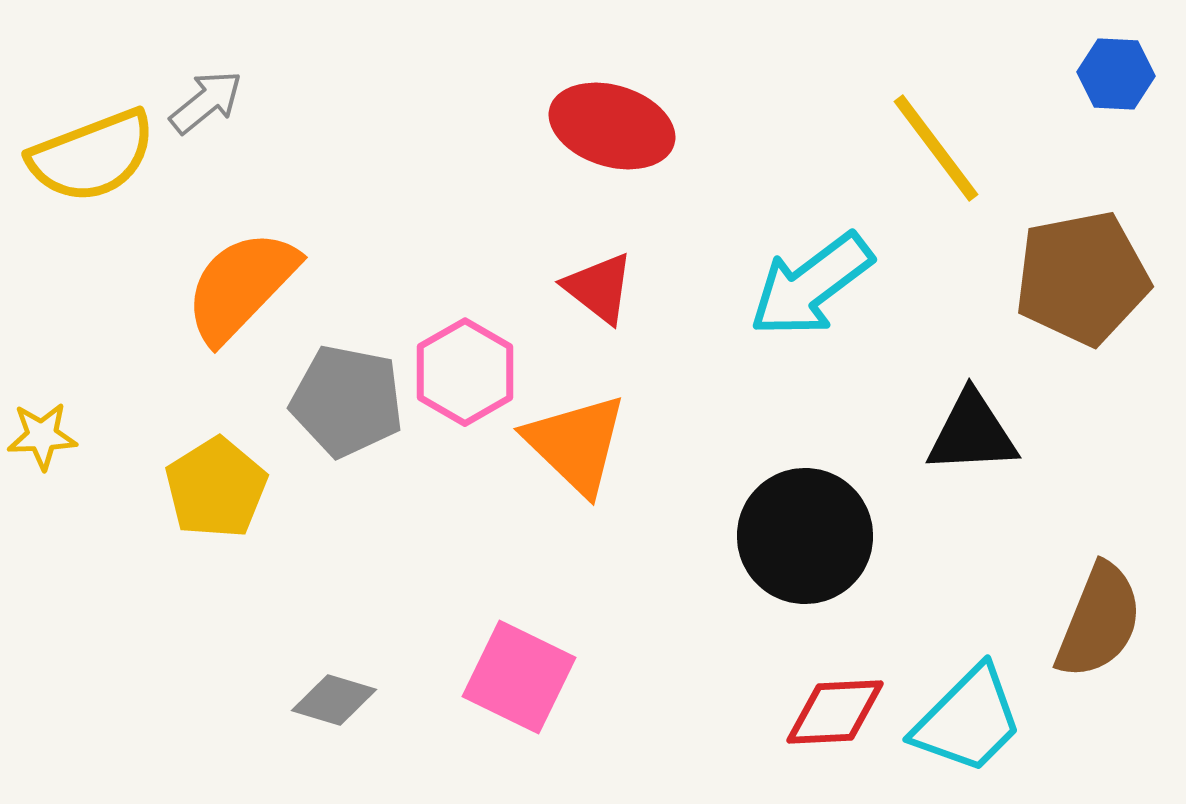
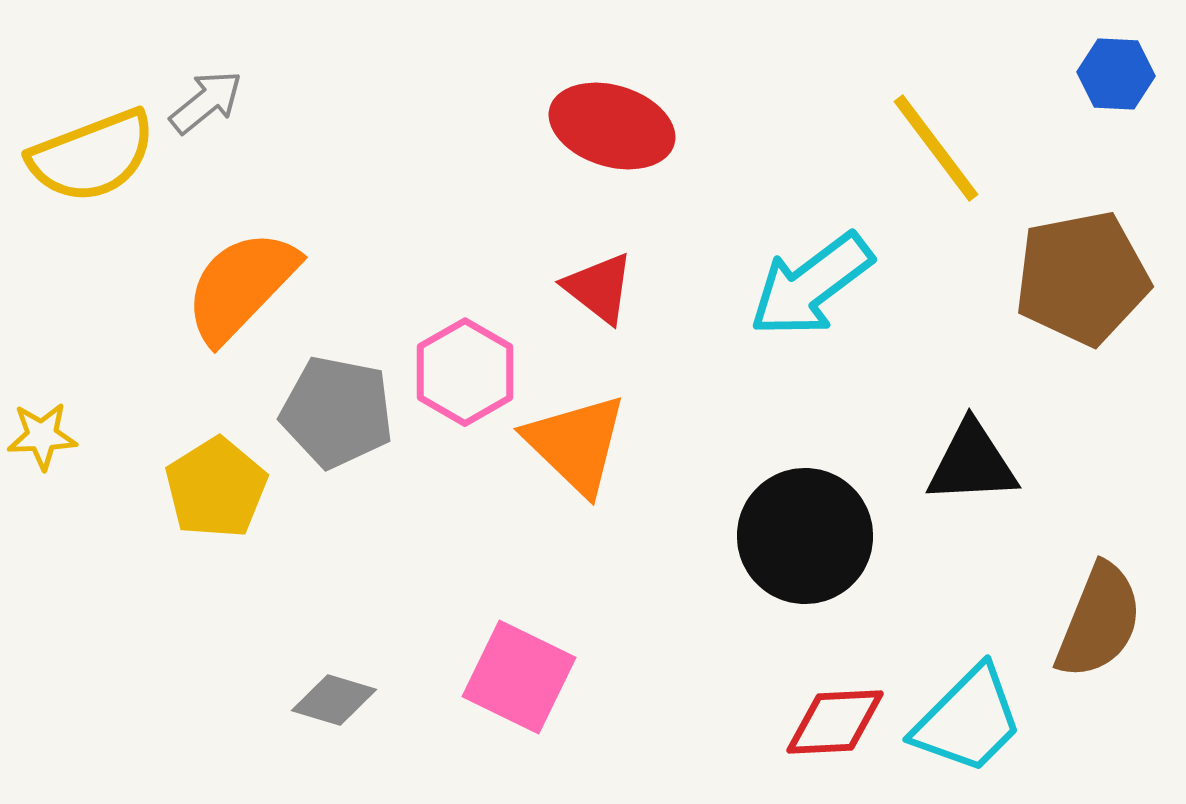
gray pentagon: moved 10 px left, 11 px down
black triangle: moved 30 px down
red diamond: moved 10 px down
